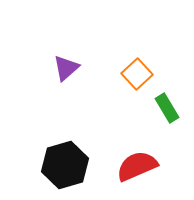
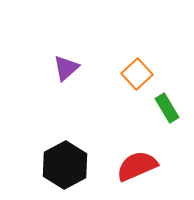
black hexagon: rotated 12 degrees counterclockwise
